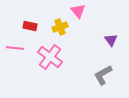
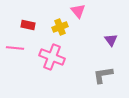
red rectangle: moved 2 px left, 1 px up
pink cross: moved 2 px right; rotated 15 degrees counterclockwise
gray L-shape: rotated 20 degrees clockwise
